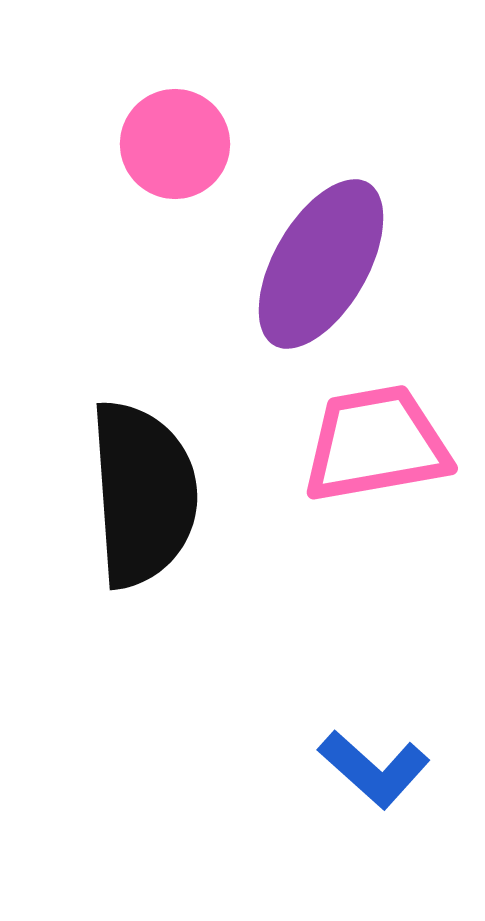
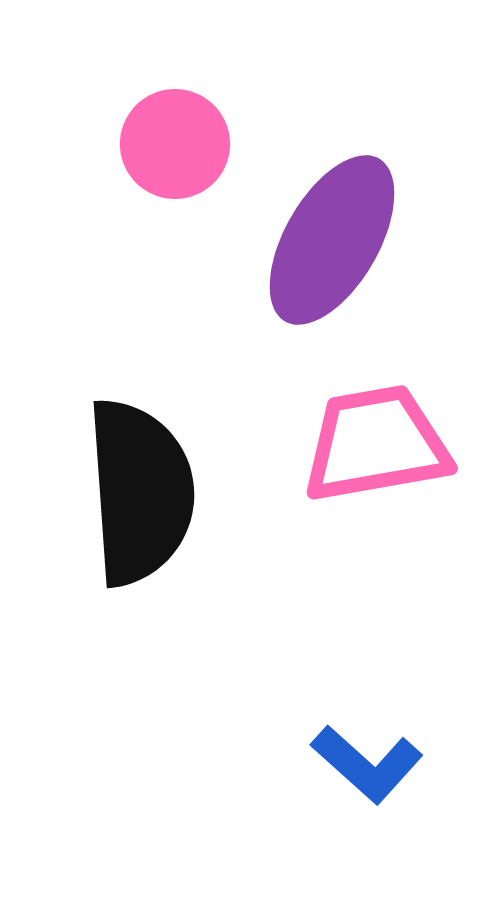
purple ellipse: moved 11 px right, 24 px up
black semicircle: moved 3 px left, 2 px up
blue L-shape: moved 7 px left, 5 px up
